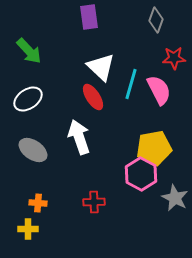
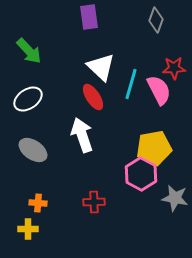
red star: moved 10 px down
white arrow: moved 3 px right, 2 px up
gray star: rotated 16 degrees counterclockwise
